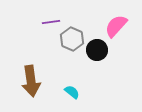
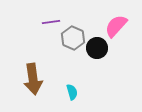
gray hexagon: moved 1 px right, 1 px up
black circle: moved 2 px up
brown arrow: moved 2 px right, 2 px up
cyan semicircle: rotated 35 degrees clockwise
